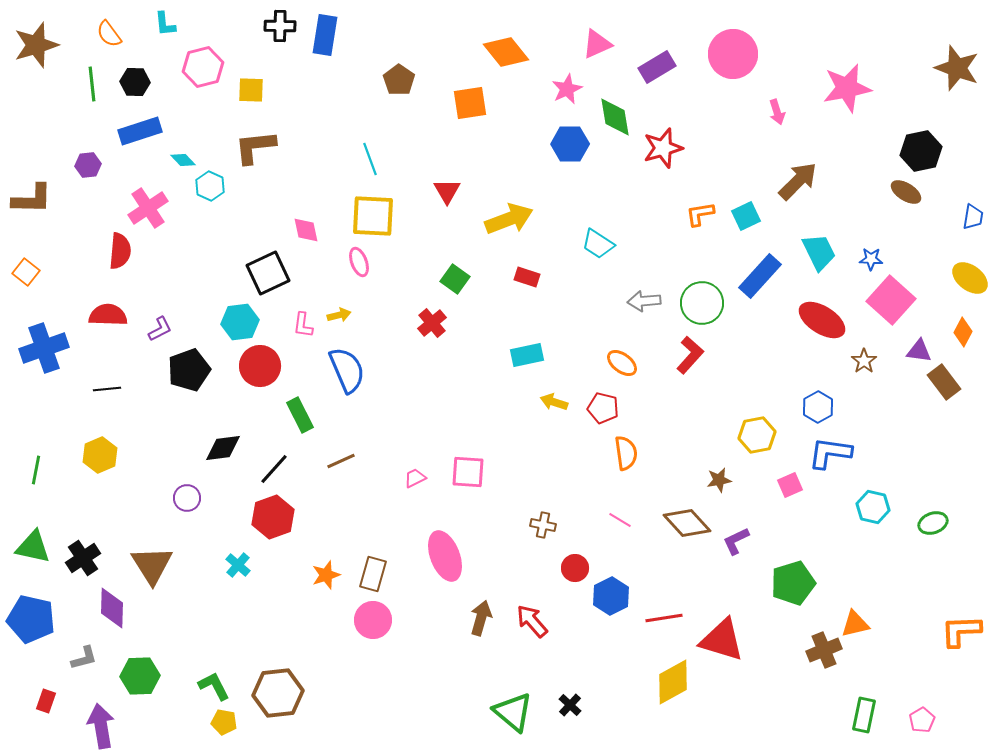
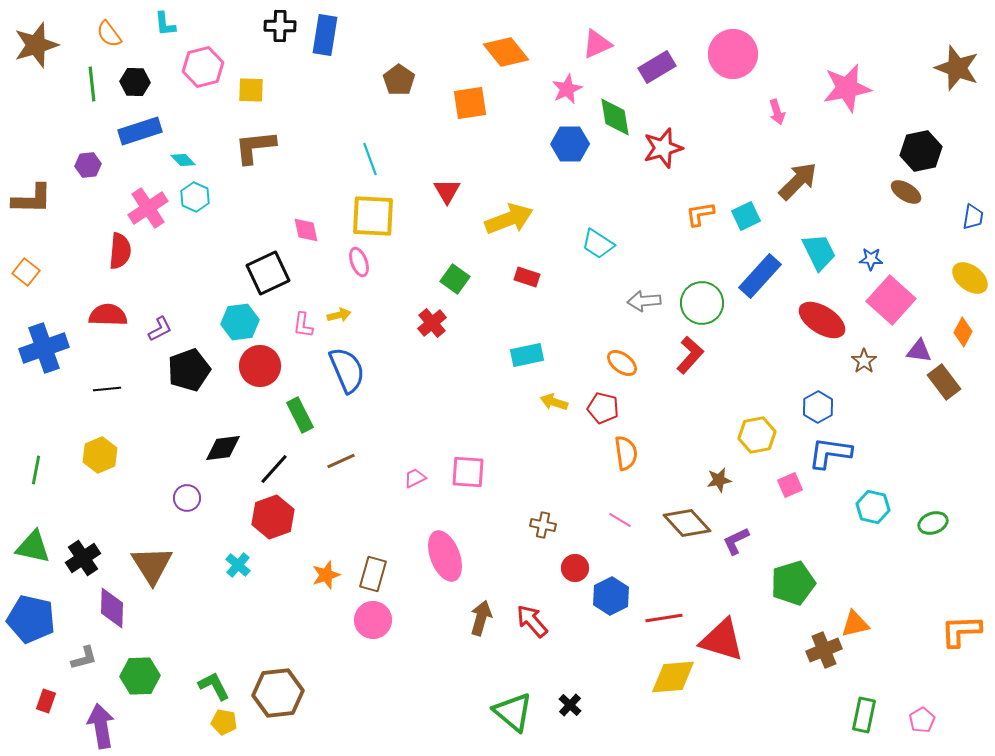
cyan hexagon at (210, 186): moved 15 px left, 11 px down
yellow diamond at (673, 682): moved 5 px up; rotated 24 degrees clockwise
